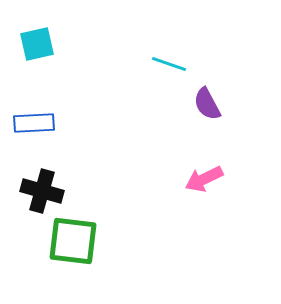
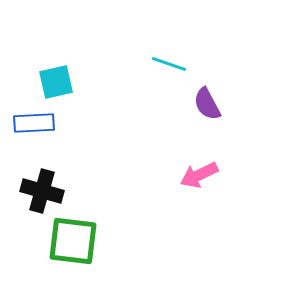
cyan square: moved 19 px right, 38 px down
pink arrow: moved 5 px left, 4 px up
